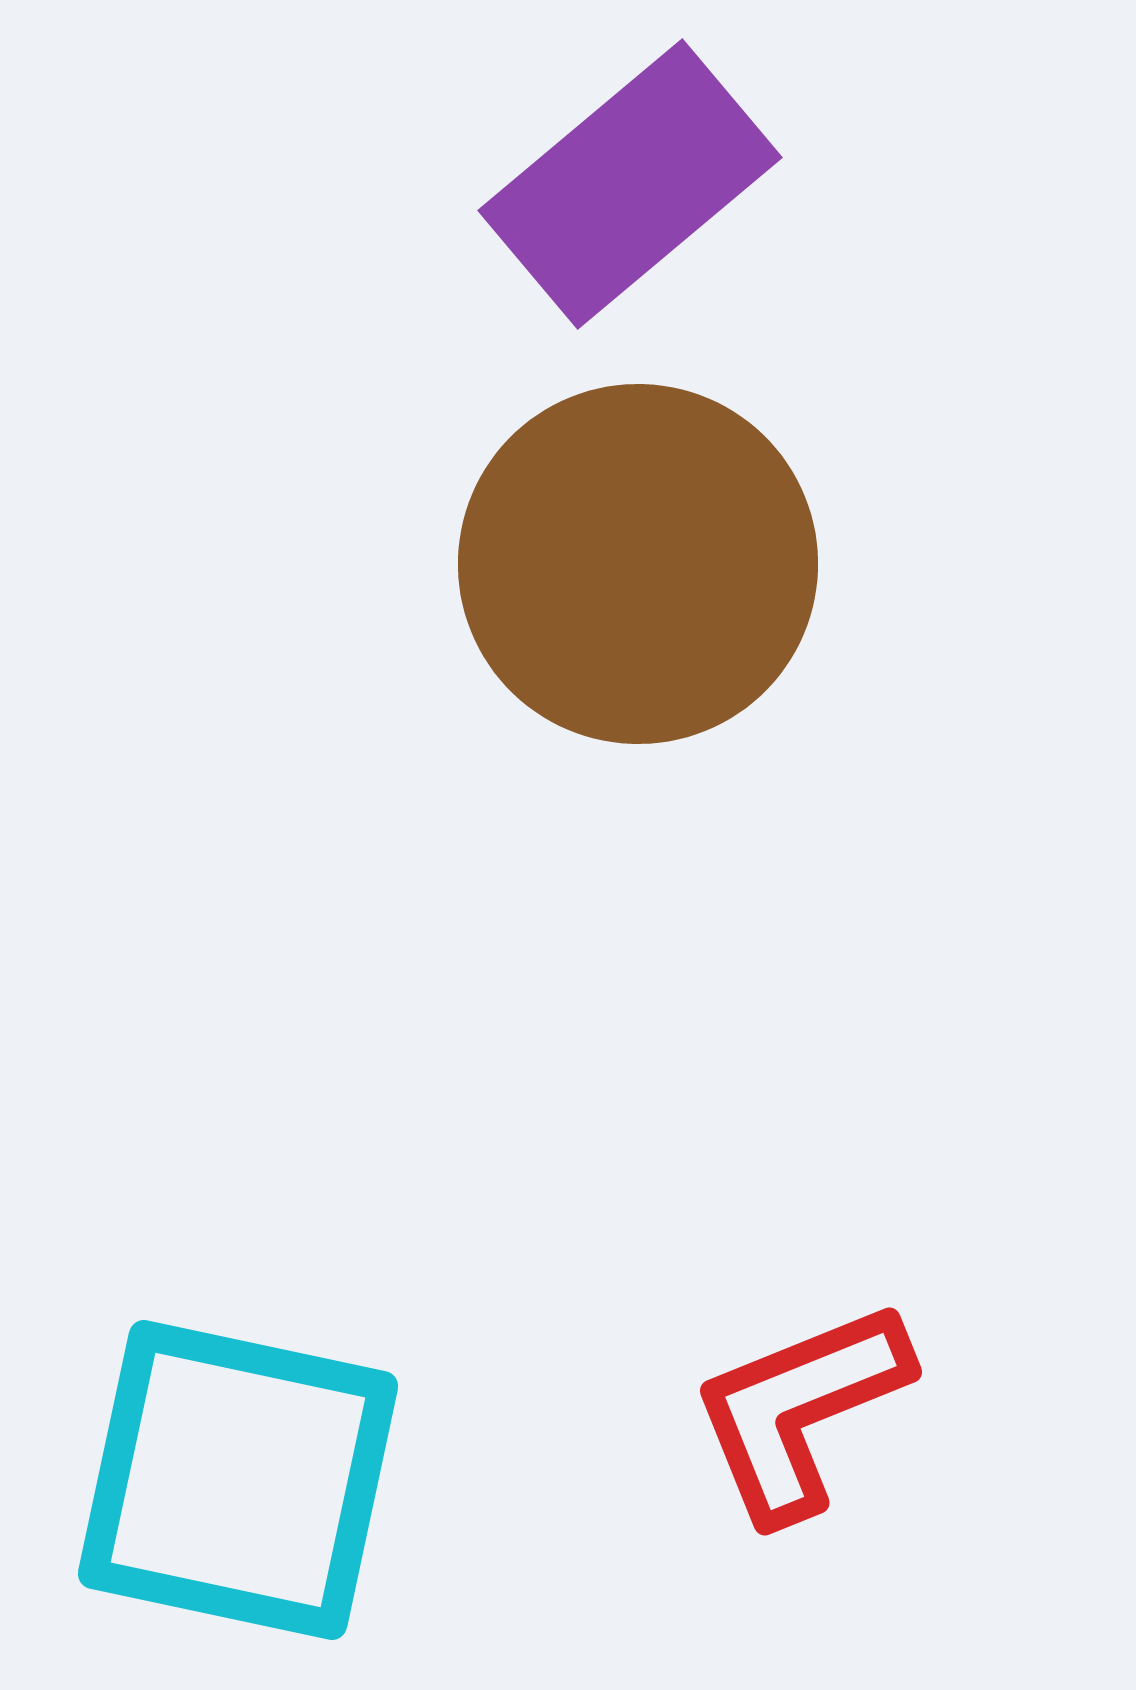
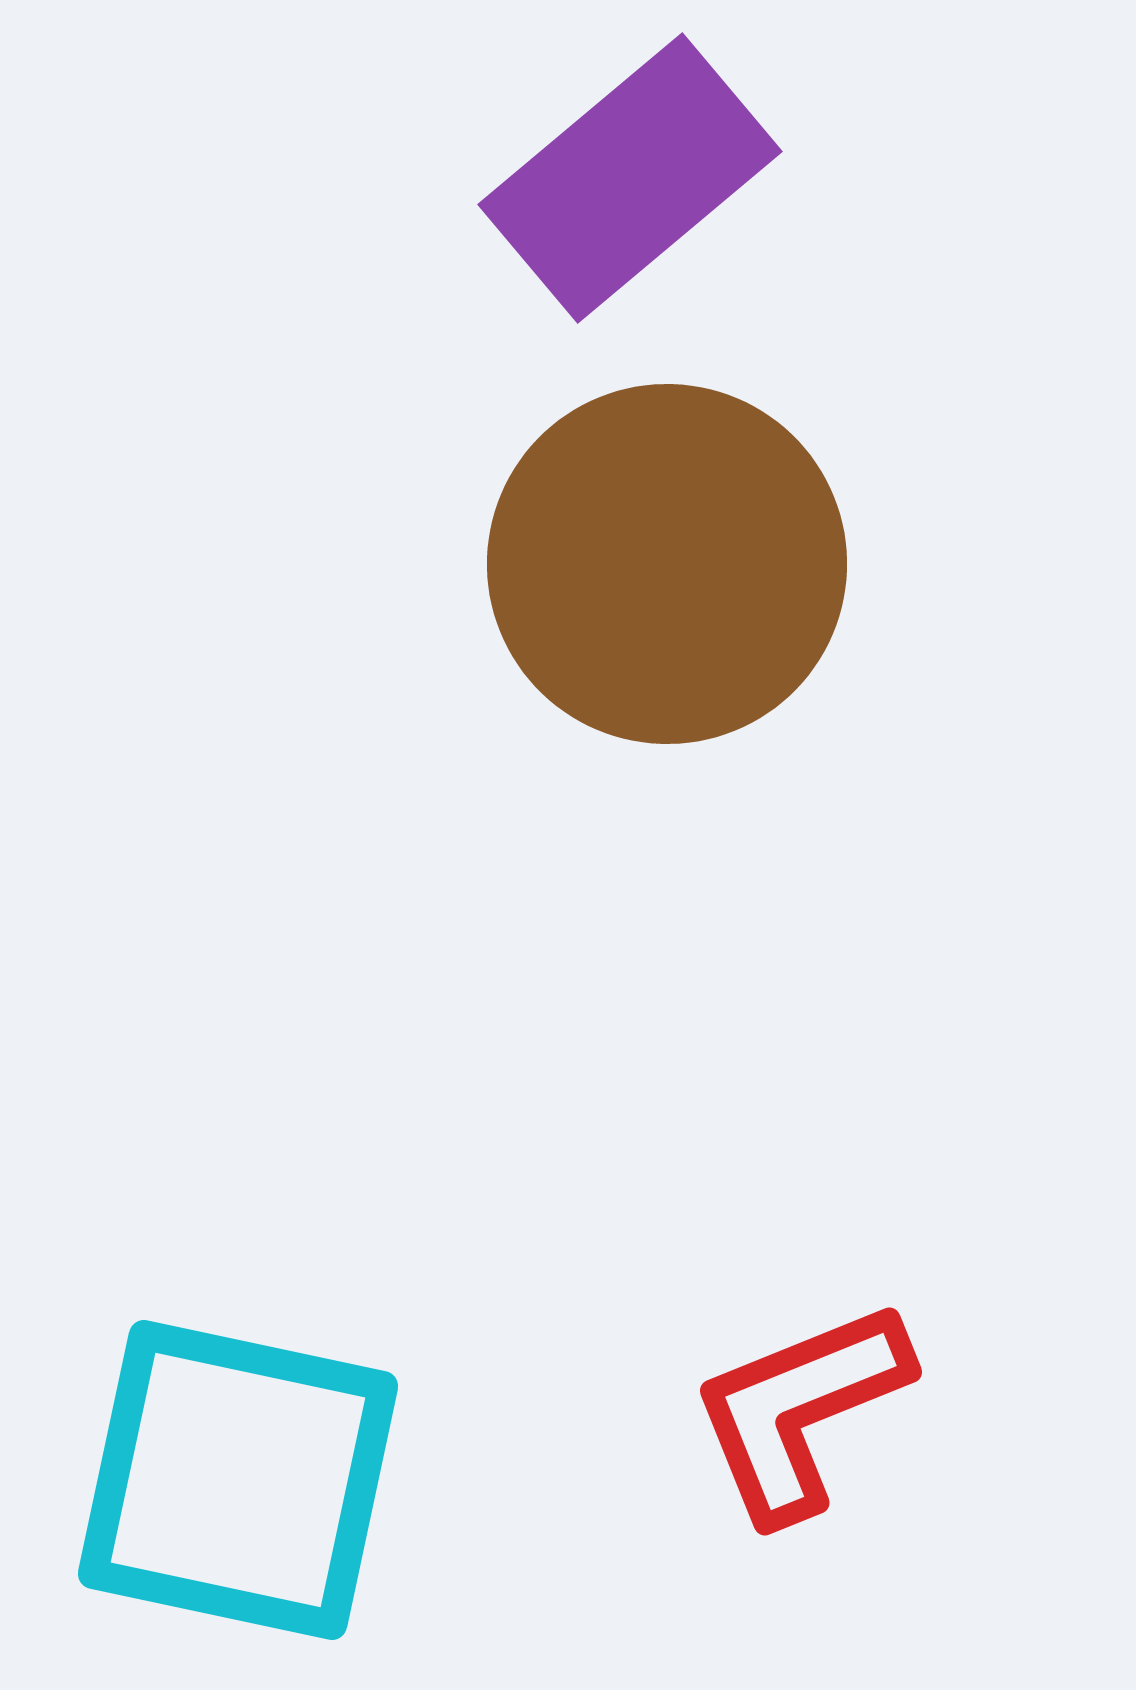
purple rectangle: moved 6 px up
brown circle: moved 29 px right
